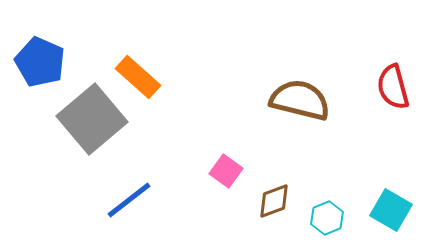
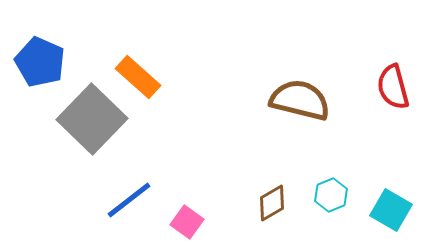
gray square: rotated 6 degrees counterclockwise
pink square: moved 39 px left, 51 px down
brown diamond: moved 2 px left, 2 px down; rotated 9 degrees counterclockwise
cyan hexagon: moved 4 px right, 23 px up
